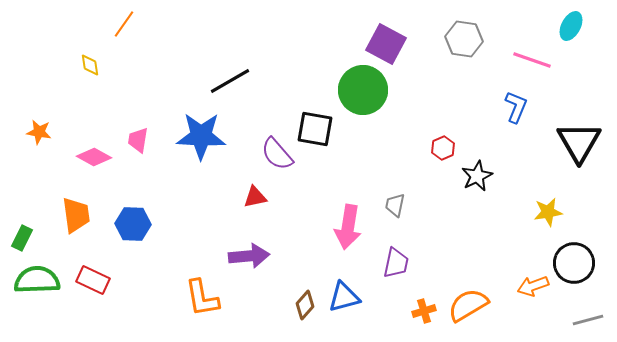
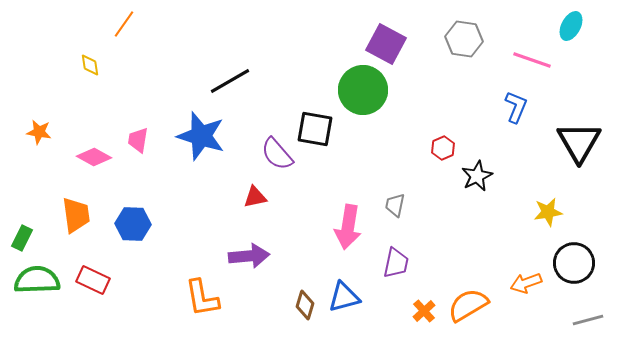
blue star: rotated 15 degrees clockwise
orange arrow: moved 7 px left, 3 px up
brown diamond: rotated 24 degrees counterclockwise
orange cross: rotated 25 degrees counterclockwise
